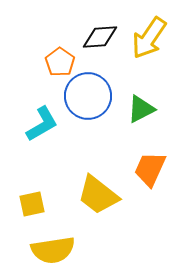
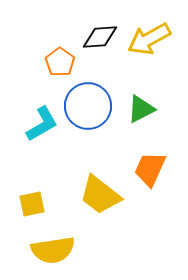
yellow arrow: moved 1 px down; rotated 27 degrees clockwise
blue circle: moved 10 px down
yellow trapezoid: moved 2 px right
